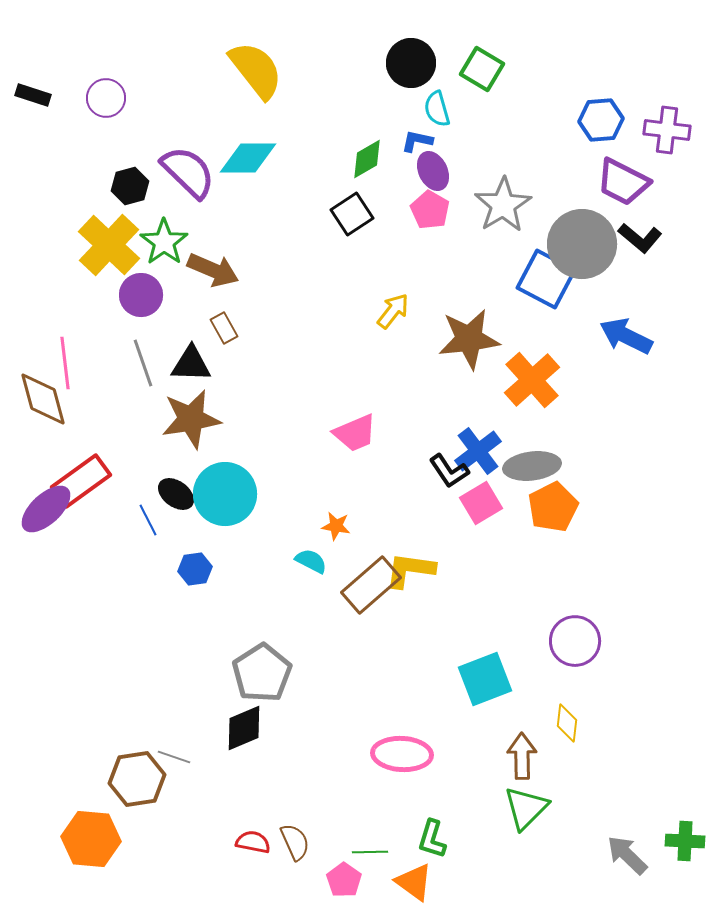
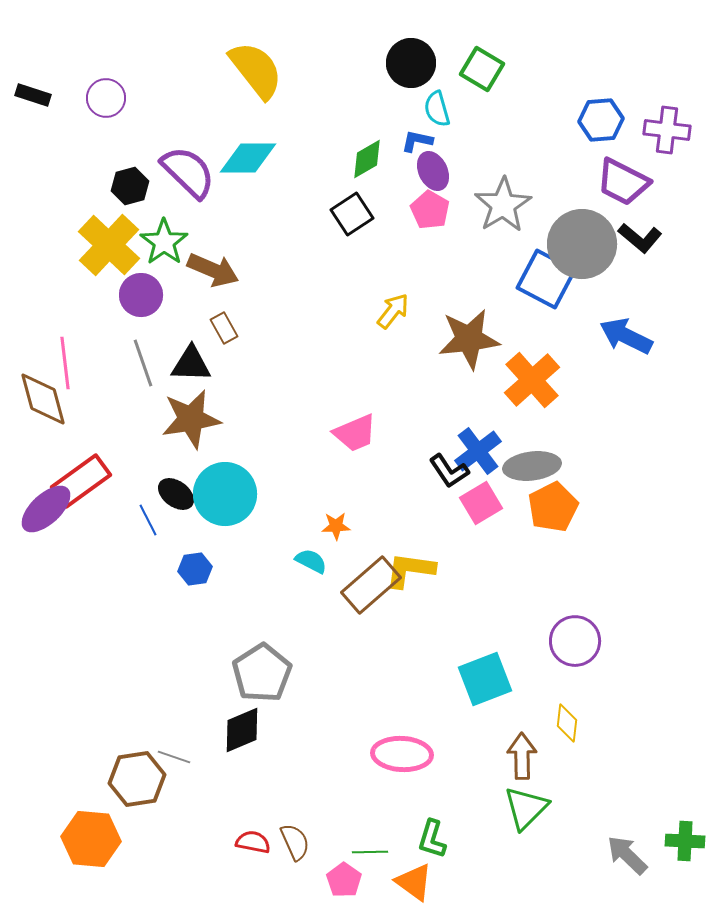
orange star at (336, 526): rotated 12 degrees counterclockwise
black diamond at (244, 728): moved 2 px left, 2 px down
